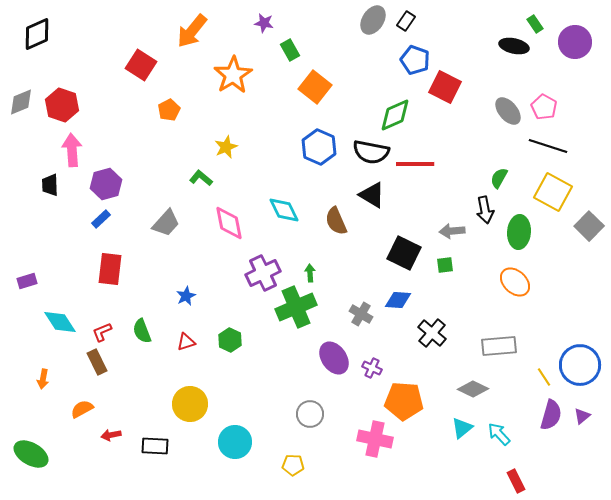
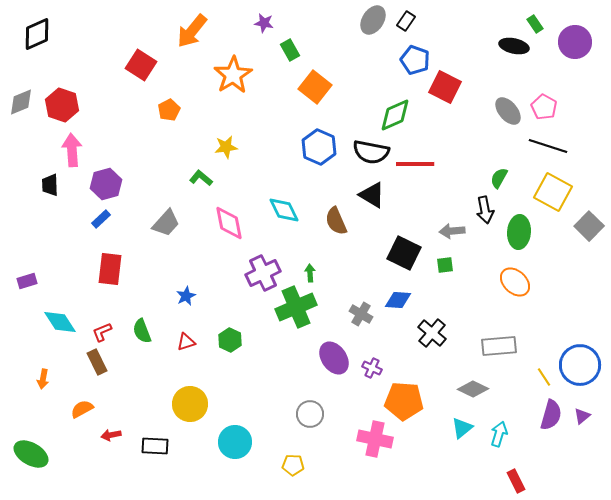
yellow star at (226, 147): rotated 15 degrees clockwise
cyan arrow at (499, 434): rotated 60 degrees clockwise
